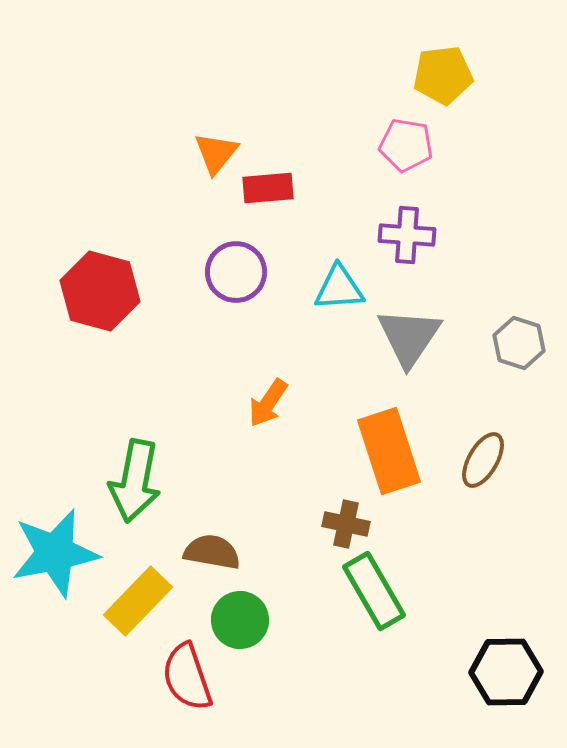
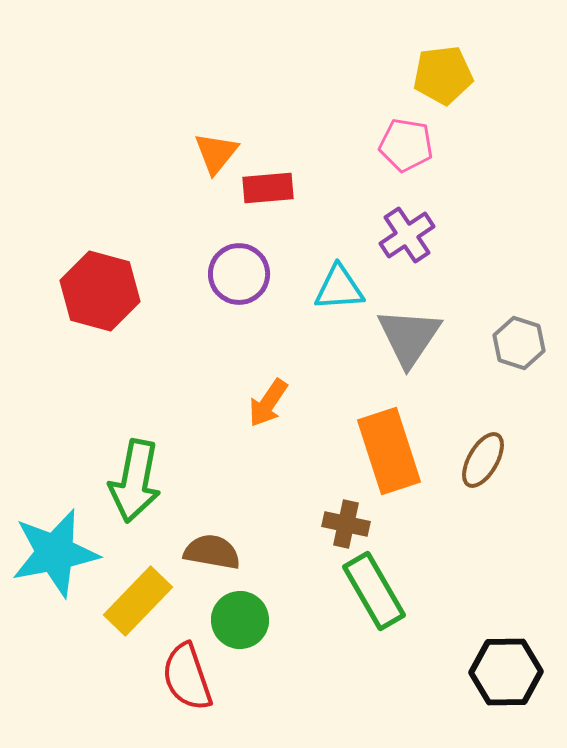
purple cross: rotated 38 degrees counterclockwise
purple circle: moved 3 px right, 2 px down
